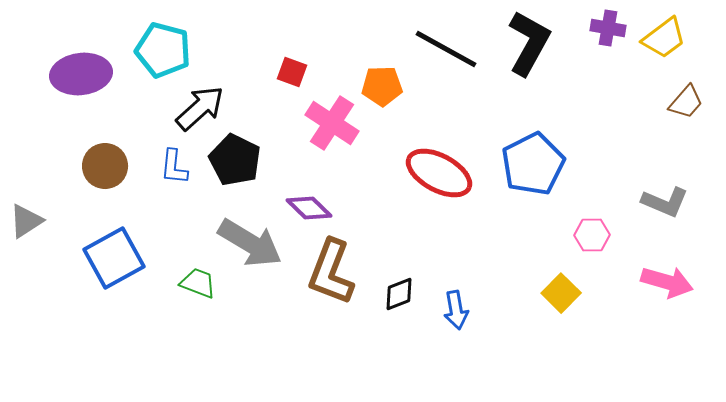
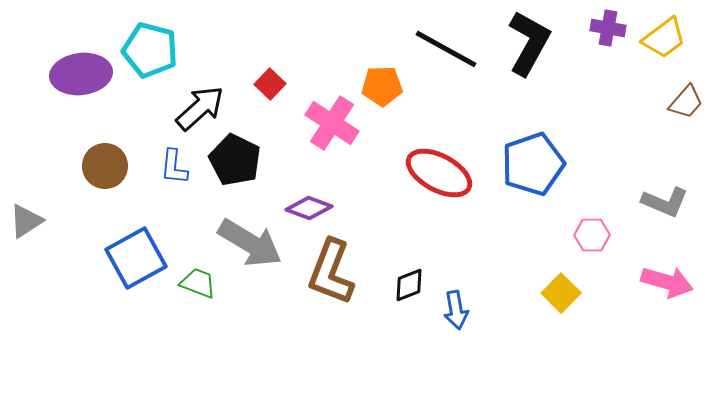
cyan pentagon: moved 13 px left
red square: moved 22 px left, 12 px down; rotated 24 degrees clockwise
blue pentagon: rotated 8 degrees clockwise
purple diamond: rotated 24 degrees counterclockwise
blue square: moved 22 px right
black diamond: moved 10 px right, 9 px up
